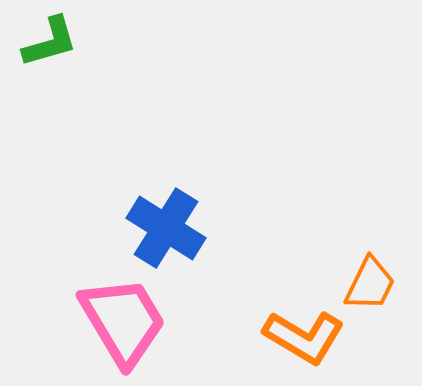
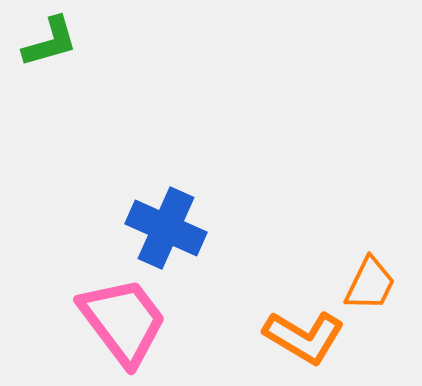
blue cross: rotated 8 degrees counterclockwise
pink trapezoid: rotated 6 degrees counterclockwise
